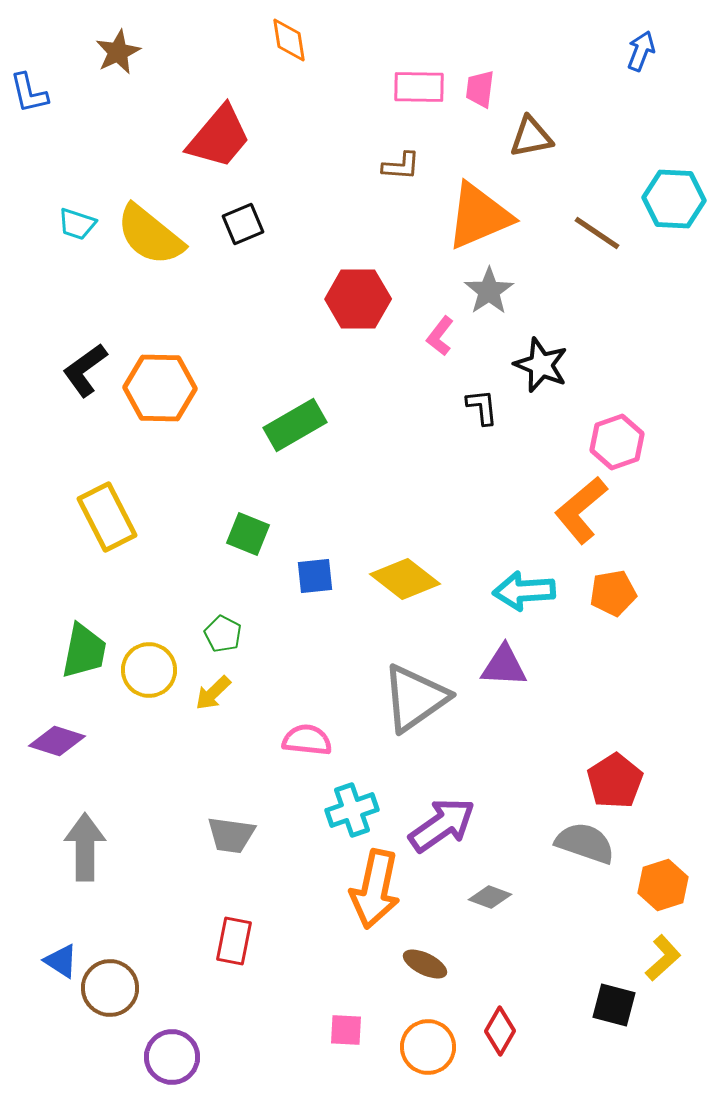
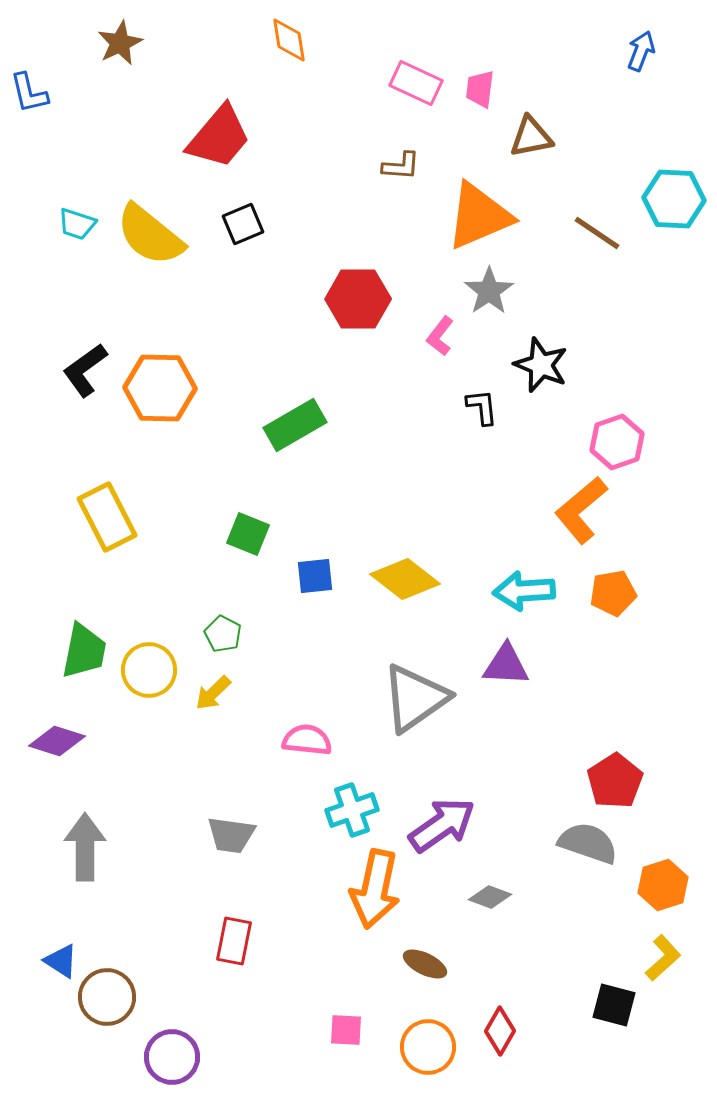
brown star at (118, 52): moved 2 px right, 9 px up
pink rectangle at (419, 87): moved 3 px left, 4 px up; rotated 24 degrees clockwise
purple triangle at (504, 666): moved 2 px right, 1 px up
gray semicircle at (585, 843): moved 3 px right
brown circle at (110, 988): moved 3 px left, 9 px down
